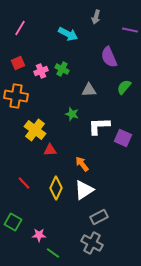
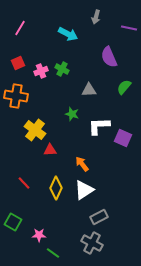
purple line: moved 1 px left, 2 px up
